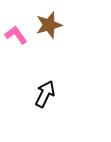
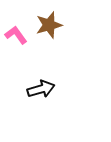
black arrow: moved 4 px left, 5 px up; rotated 48 degrees clockwise
